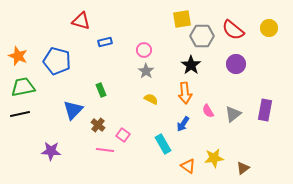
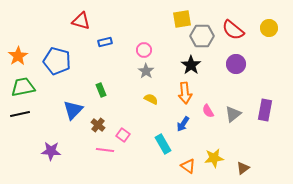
orange star: rotated 18 degrees clockwise
